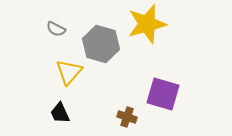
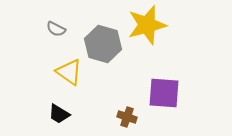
yellow star: moved 1 px down
gray hexagon: moved 2 px right
yellow triangle: rotated 36 degrees counterclockwise
purple square: moved 1 px right, 1 px up; rotated 12 degrees counterclockwise
black trapezoid: moved 1 px left, 1 px down; rotated 35 degrees counterclockwise
